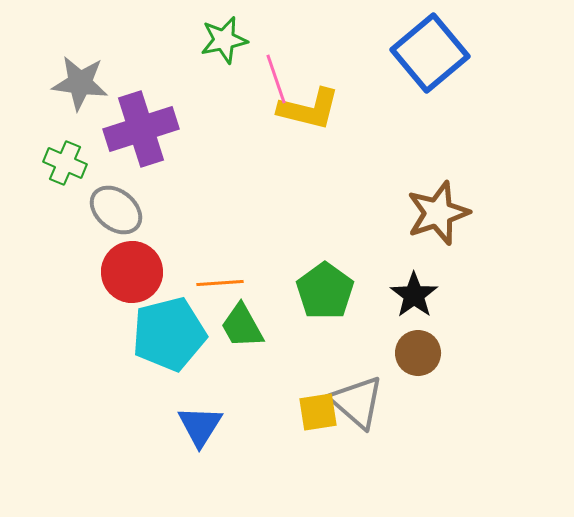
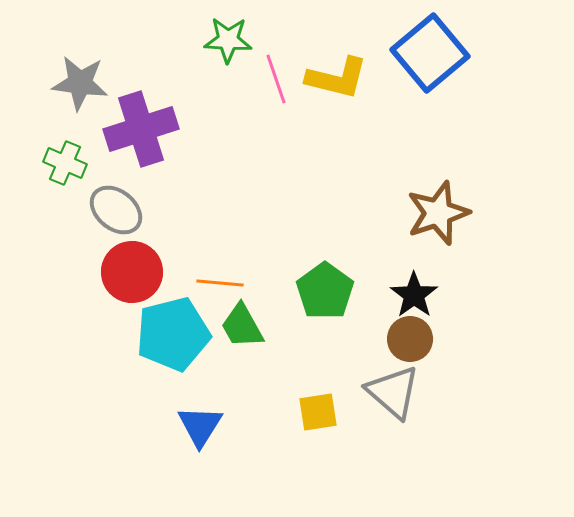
green star: moved 4 px right; rotated 15 degrees clockwise
yellow L-shape: moved 28 px right, 31 px up
orange line: rotated 9 degrees clockwise
cyan pentagon: moved 4 px right
brown circle: moved 8 px left, 14 px up
gray triangle: moved 36 px right, 10 px up
